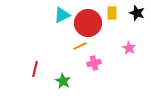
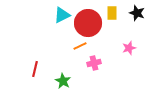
pink star: rotated 24 degrees clockwise
